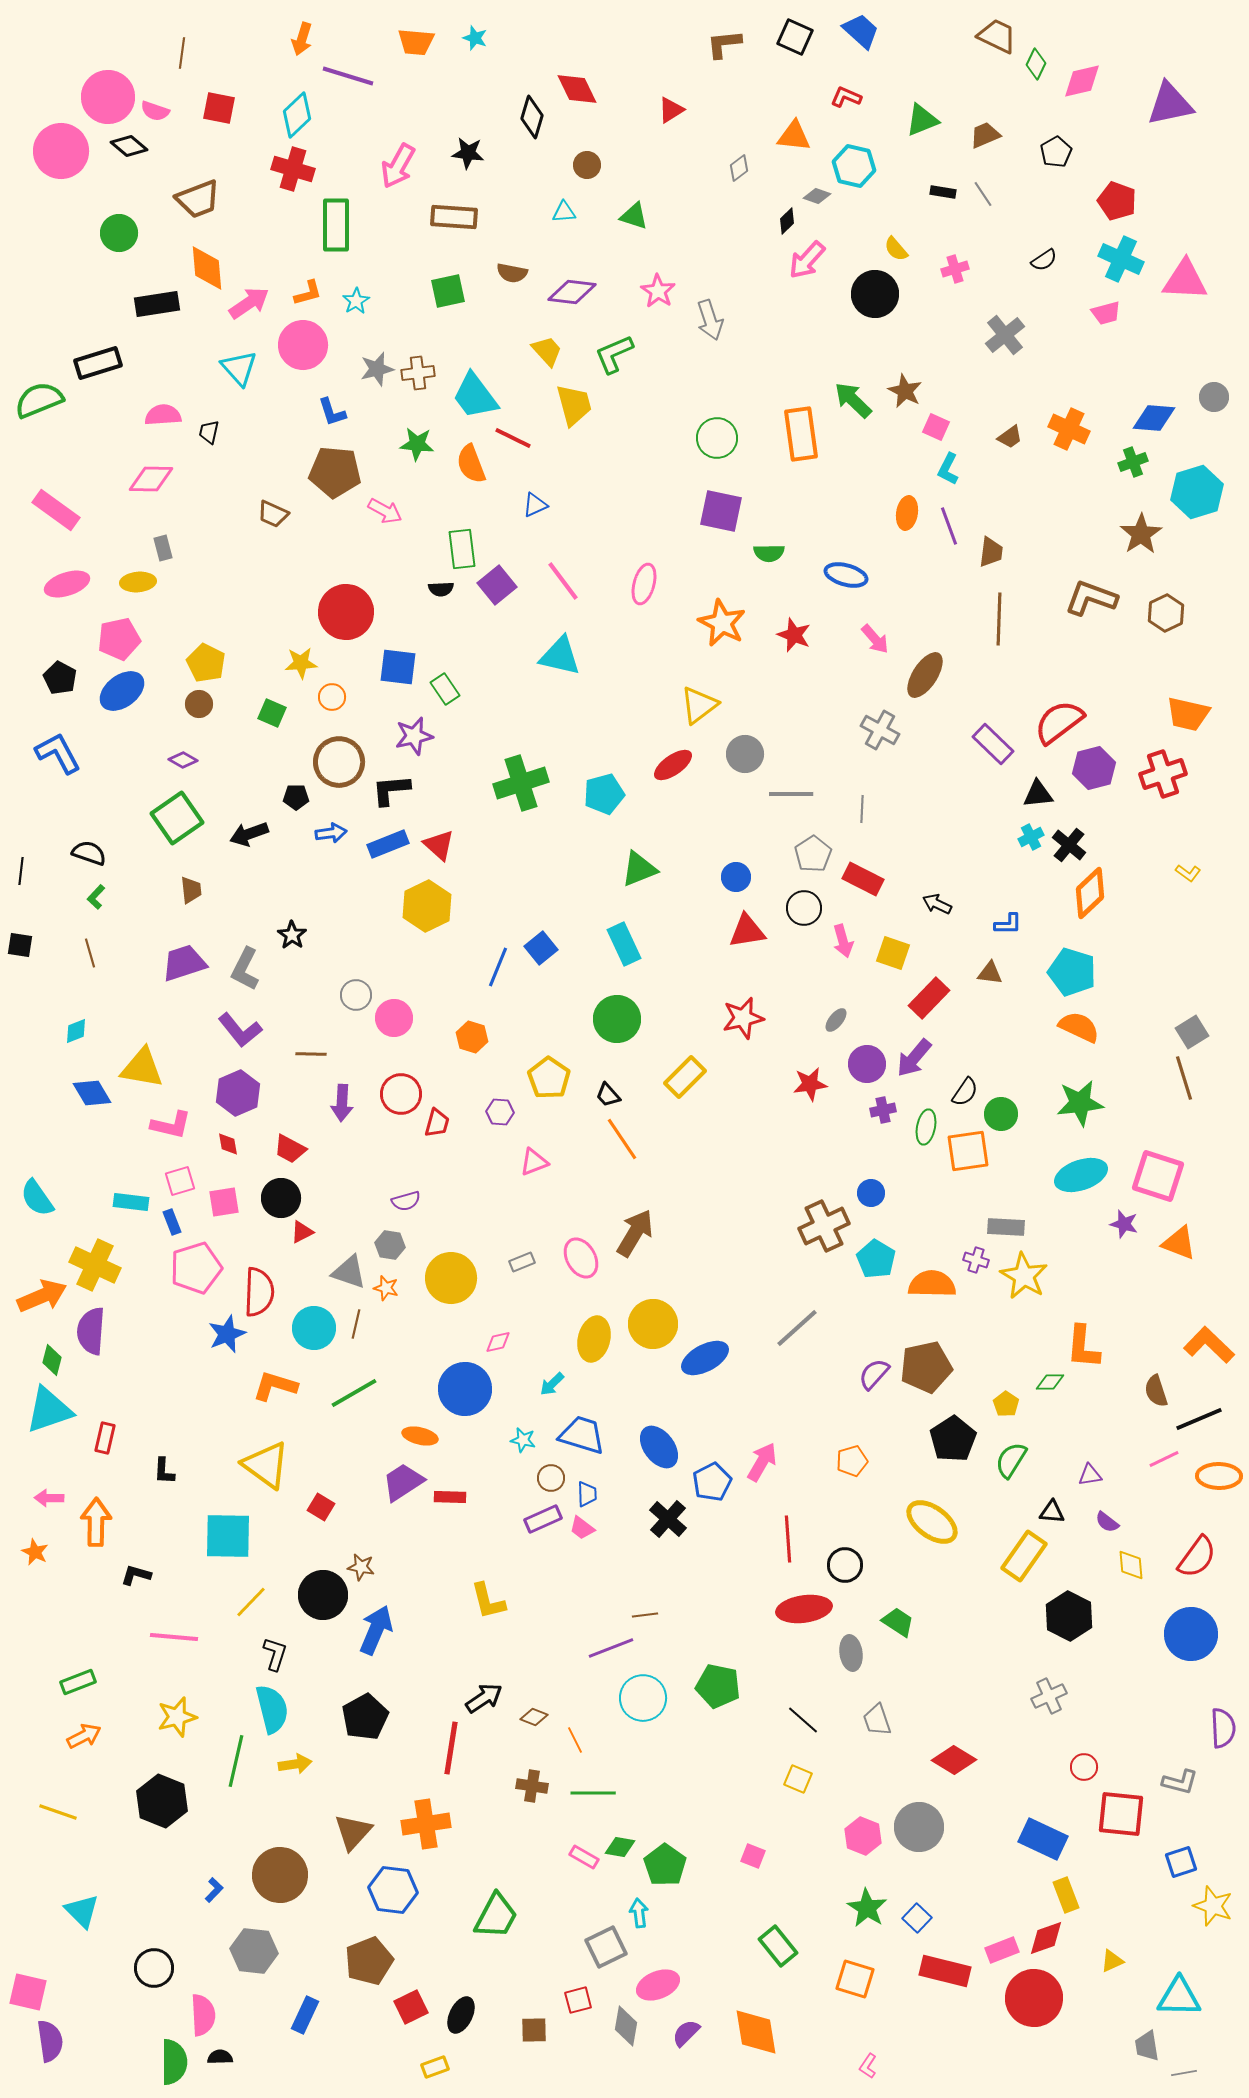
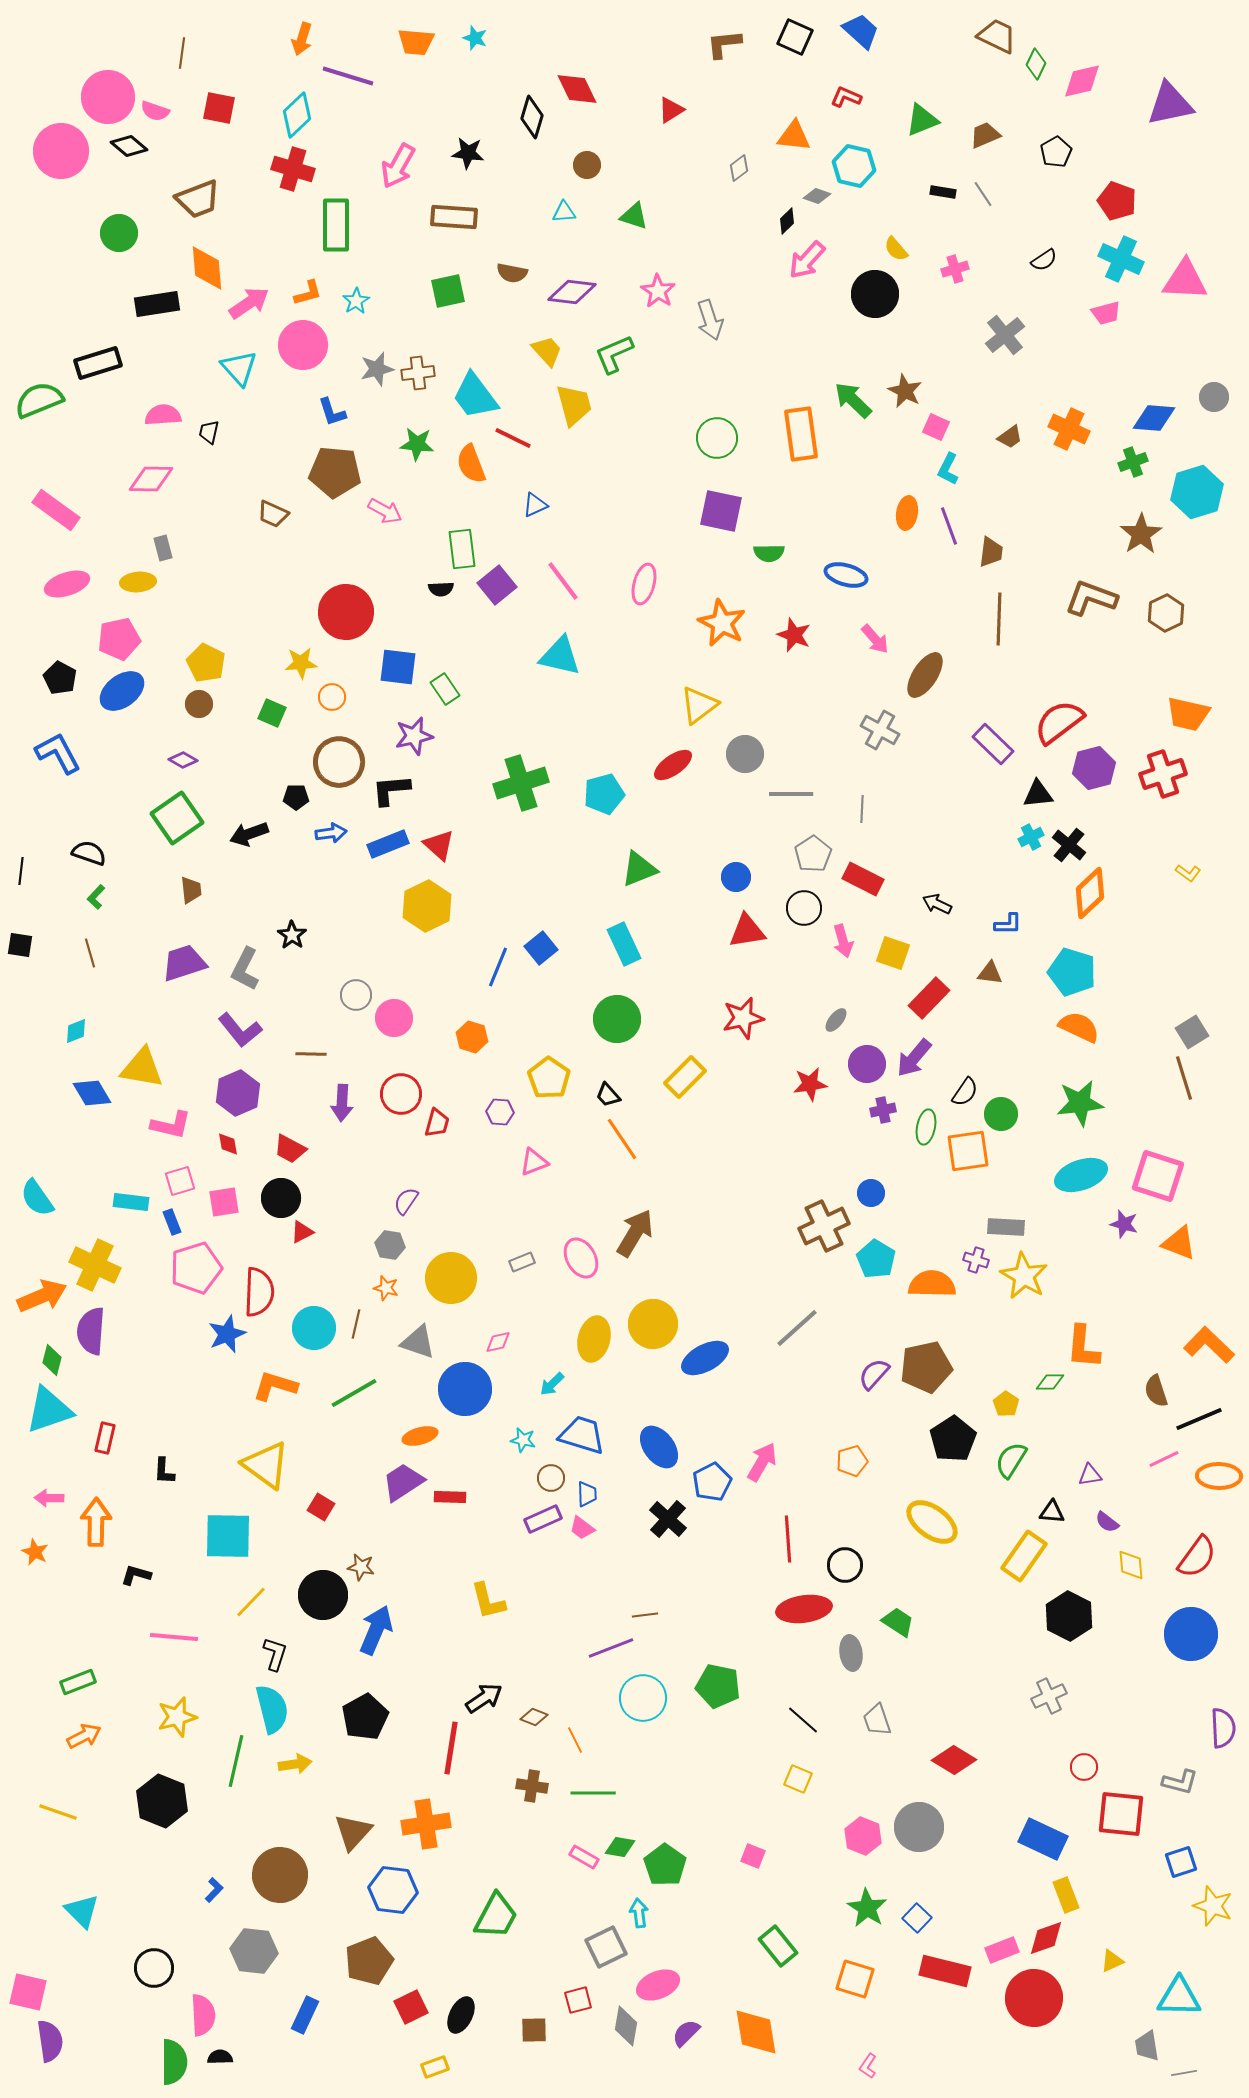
purple semicircle at (406, 1201): rotated 140 degrees clockwise
gray triangle at (349, 1272): moved 69 px right, 70 px down
orange ellipse at (420, 1436): rotated 28 degrees counterclockwise
